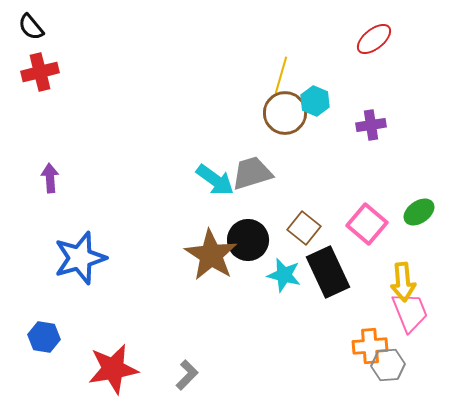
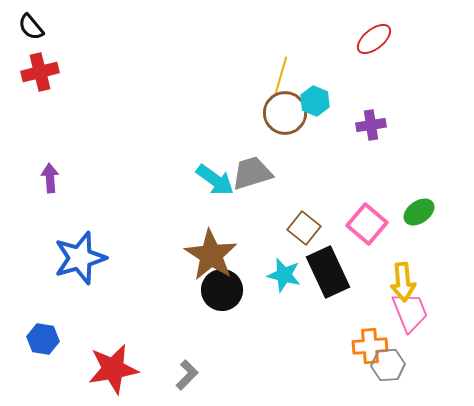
black circle: moved 26 px left, 50 px down
blue hexagon: moved 1 px left, 2 px down
